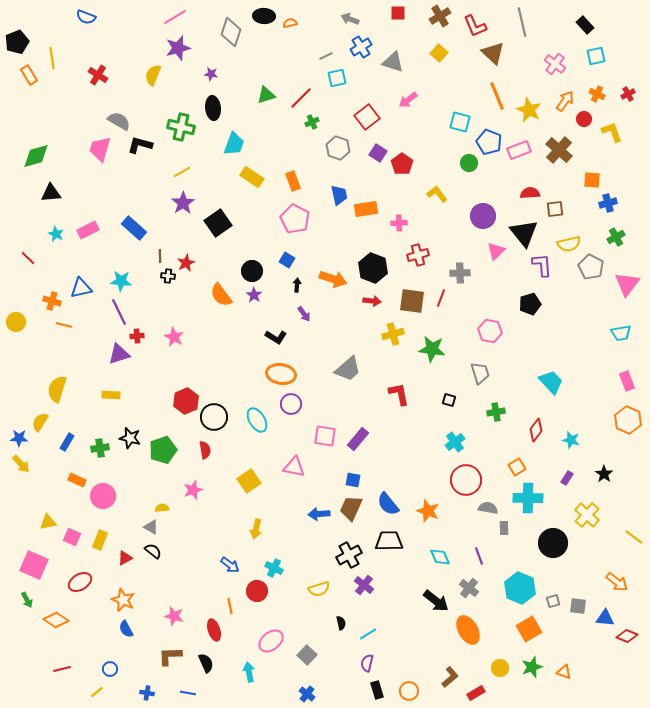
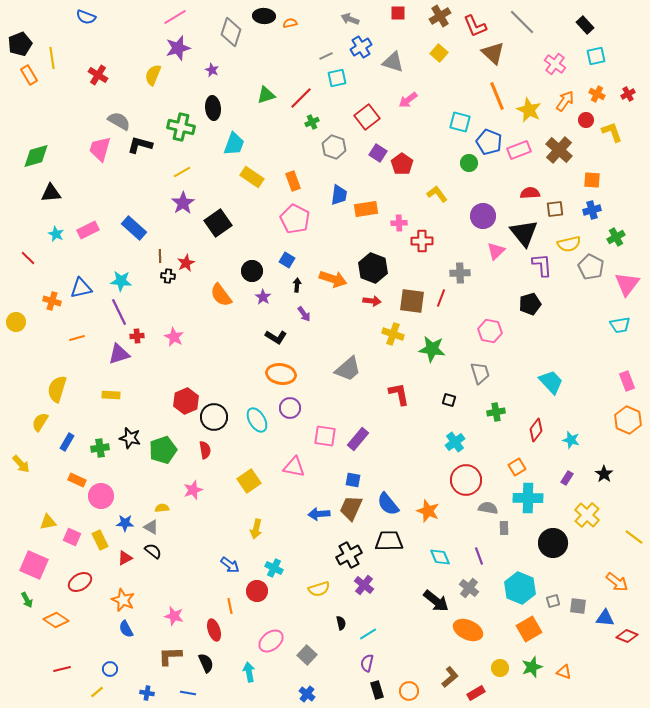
gray line at (522, 22): rotated 32 degrees counterclockwise
black pentagon at (17, 42): moved 3 px right, 2 px down
purple star at (211, 74): moved 1 px right, 4 px up; rotated 16 degrees clockwise
red circle at (584, 119): moved 2 px right, 1 px down
gray hexagon at (338, 148): moved 4 px left, 1 px up
blue trapezoid at (339, 195): rotated 20 degrees clockwise
blue cross at (608, 203): moved 16 px left, 7 px down
red cross at (418, 255): moved 4 px right, 14 px up; rotated 15 degrees clockwise
purple star at (254, 295): moved 9 px right, 2 px down
orange line at (64, 325): moved 13 px right, 13 px down; rotated 28 degrees counterclockwise
cyan trapezoid at (621, 333): moved 1 px left, 8 px up
yellow cross at (393, 334): rotated 35 degrees clockwise
purple circle at (291, 404): moved 1 px left, 4 px down
blue star at (19, 438): moved 106 px right, 85 px down
pink circle at (103, 496): moved 2 px left
yellow rectangle at (100, 540): rotated 48 degrees counterclockwise
orange ellipse at (468, 630): rotated 36 degrees counterclockwise
